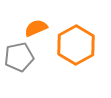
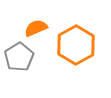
gray pentagon: rotated 20 degrees counterclockwise
